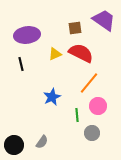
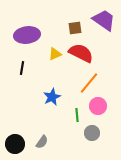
black line: moved 1 px right, 4 px down; rotated 24 degrees clockwise
black circle: moved 1 px right, 1 px up
